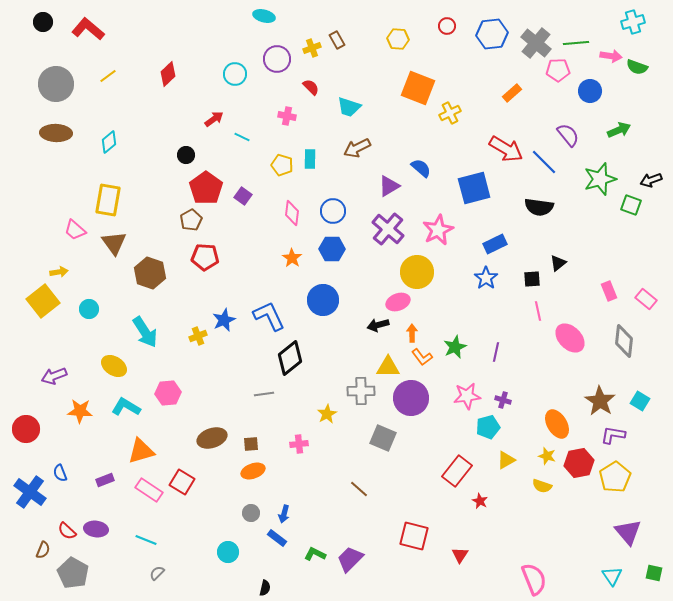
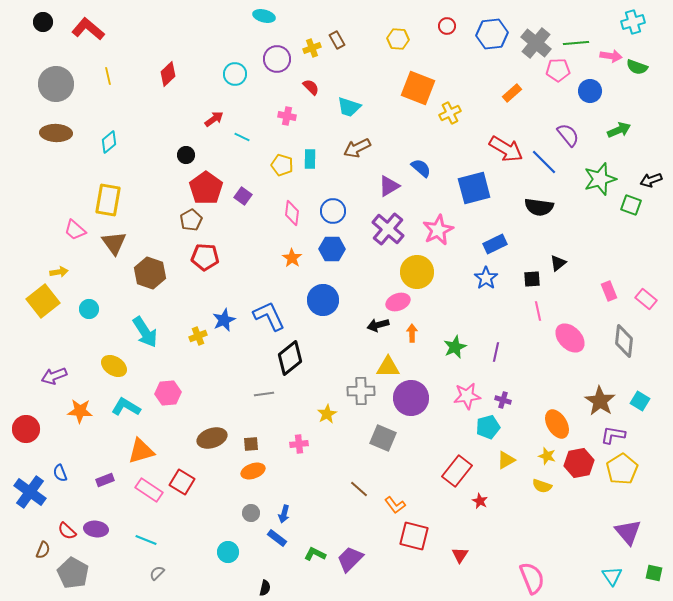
yellow line at (108, 76): rotated 66 degrees counterclockwise
orange L-shape at (422, 357): moved 27 px left, 148 px down
yellow pentagon at (615, 477): moved 7 px right, 8 px up
pink semicircle at (534, 579): moved 2 px left, 1 px up
